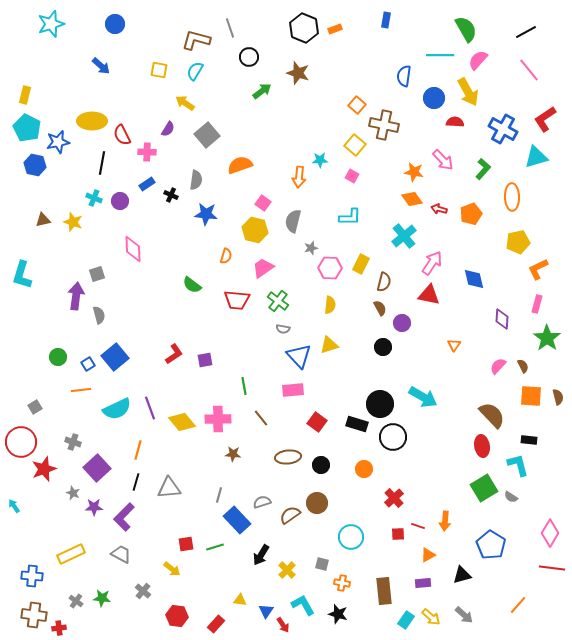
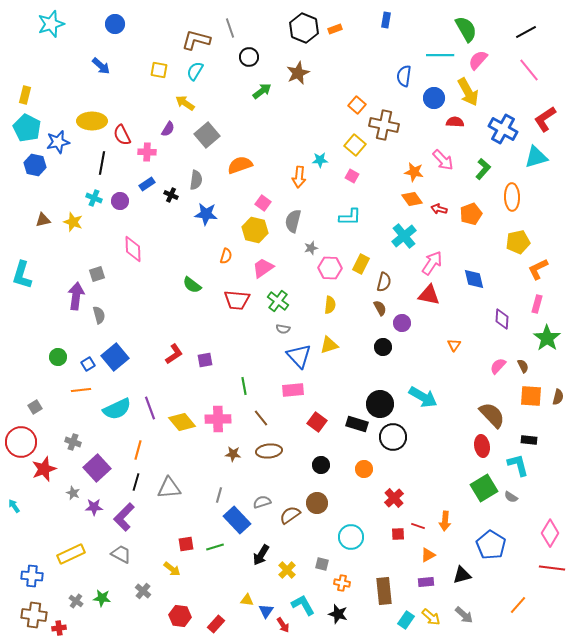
brown star at (298, 73): rotated 30 degrees clockwise
brown semicircle at (558, 397): rotated 28 degrees clockwise
brown ellipse at (288, 457): moved 19 px left, 6 px up
purple rectangle at (423, 583): moved 3 px right, 1 px up
yellow triangle at (240, 600): moved 7 px right
red hexagon at (177, 616): moved 3 px right
